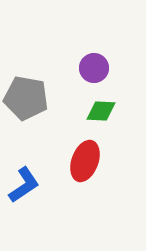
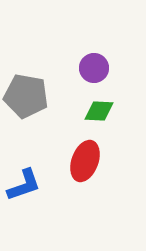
gray pentagon: moved 2 px up
green diamond: moved 2 px left
blue L-shape: rotated 15 degrees clockwise
